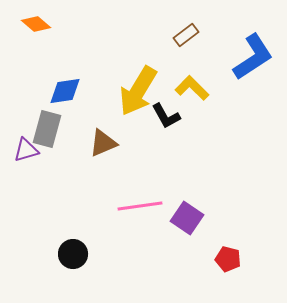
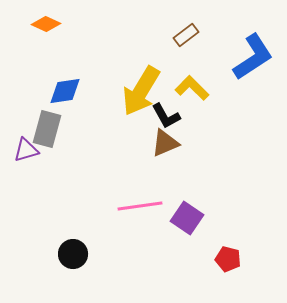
orange diamond: moved 10 px right; rotated 16 degrees counterclockwise
yellow arrow: moved 3 px right
brown triangle: moved 62 px right
